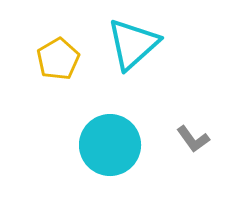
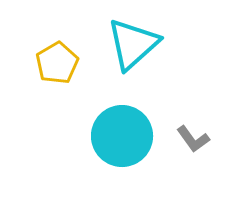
yellow pentagon: moved 1 px left, 4 px down
cyan circle: moved 12 px right, 9 px up
